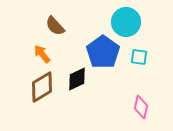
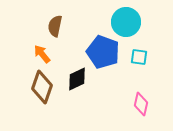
brown semicircle: rotated 55 degrees clockwise
blue pentagon: rotated 16 degrees counterclockwise
brown diamond: rotated 40 degrees counterclockwise
pink diamond: moved 3 px up
